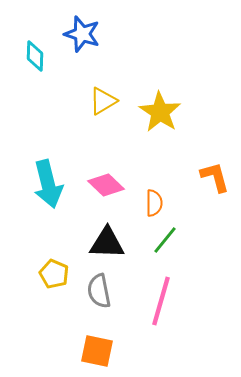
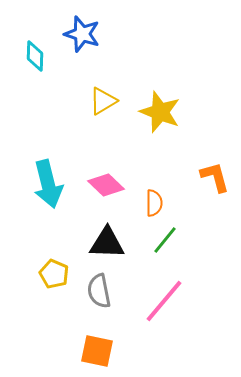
yellow star: rotated 12 degrees counterclockwise
pink line: moved 3 px right; rotated 24 degrees clockwise
